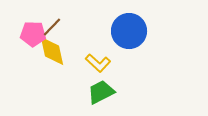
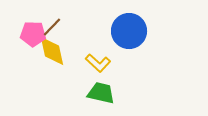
green trapezoid: moved 1 px down; rotated 40 degrees clockwise
